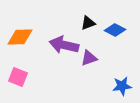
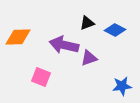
black triangle: moved 1 px left
orange diamond: moved 2 px left
pink square: moved 23 px right
